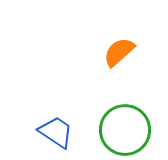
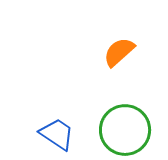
blue trapezoid: moved 1 px right, 2 px down
